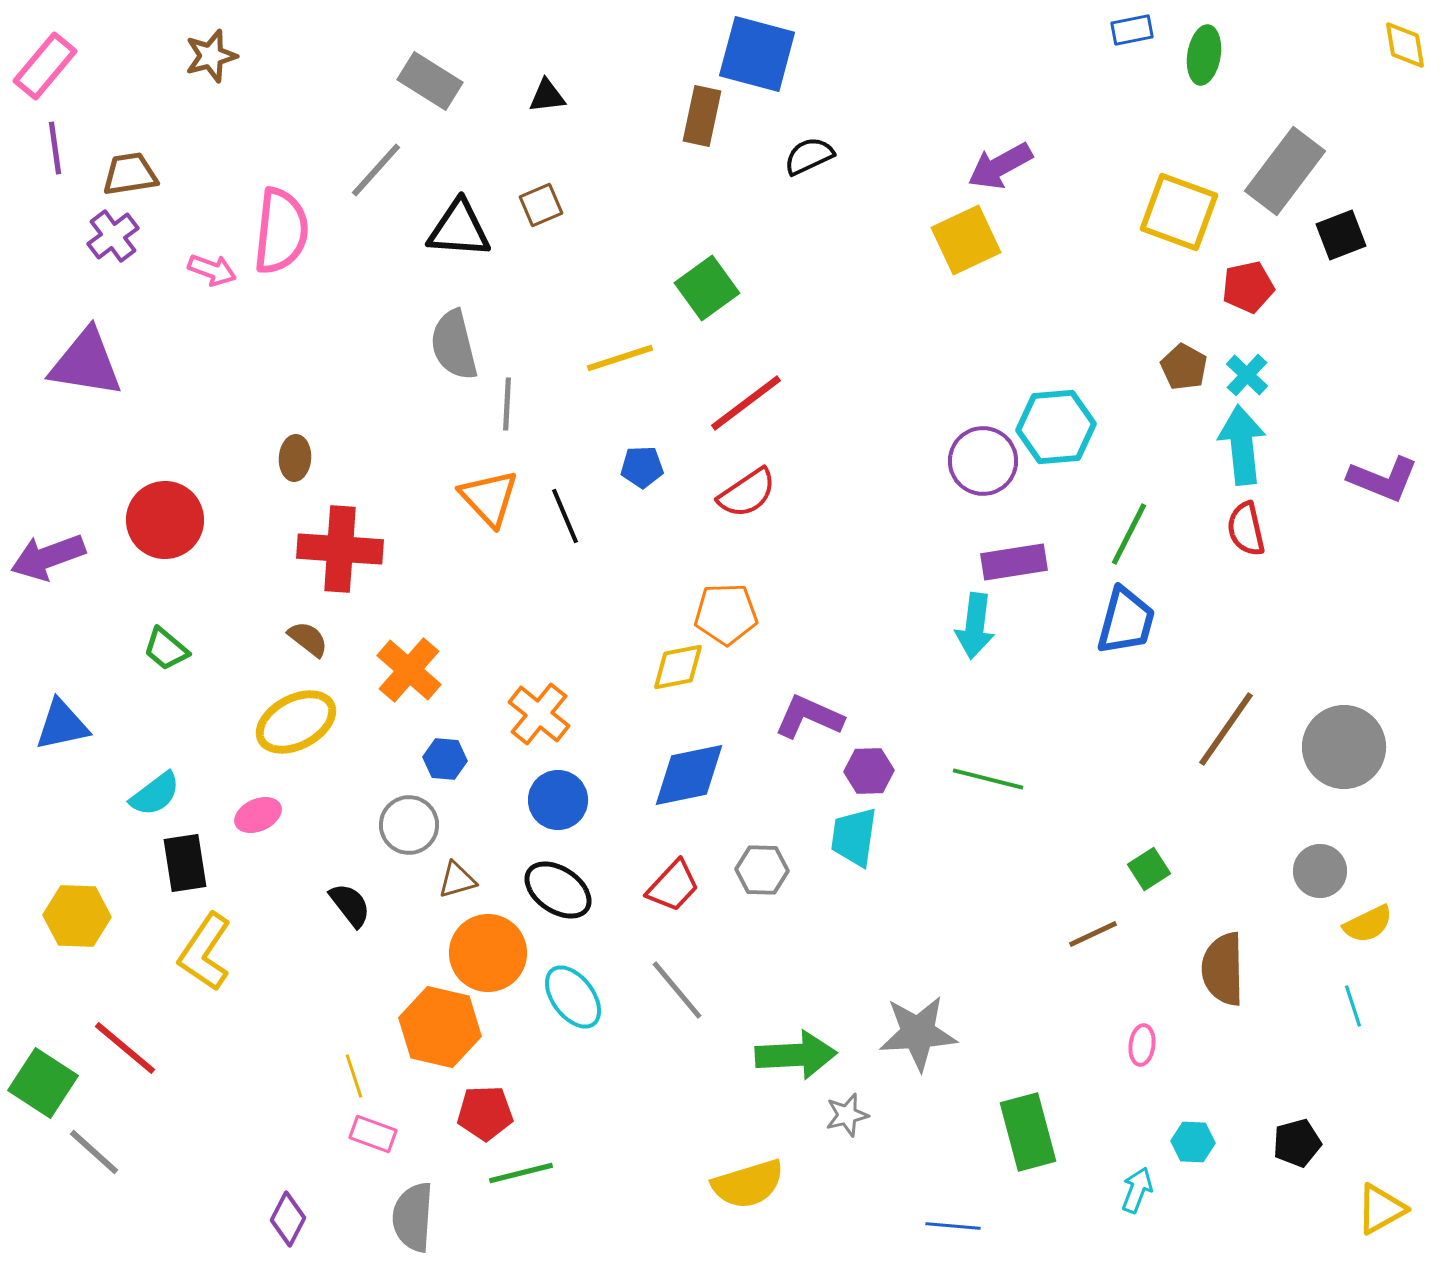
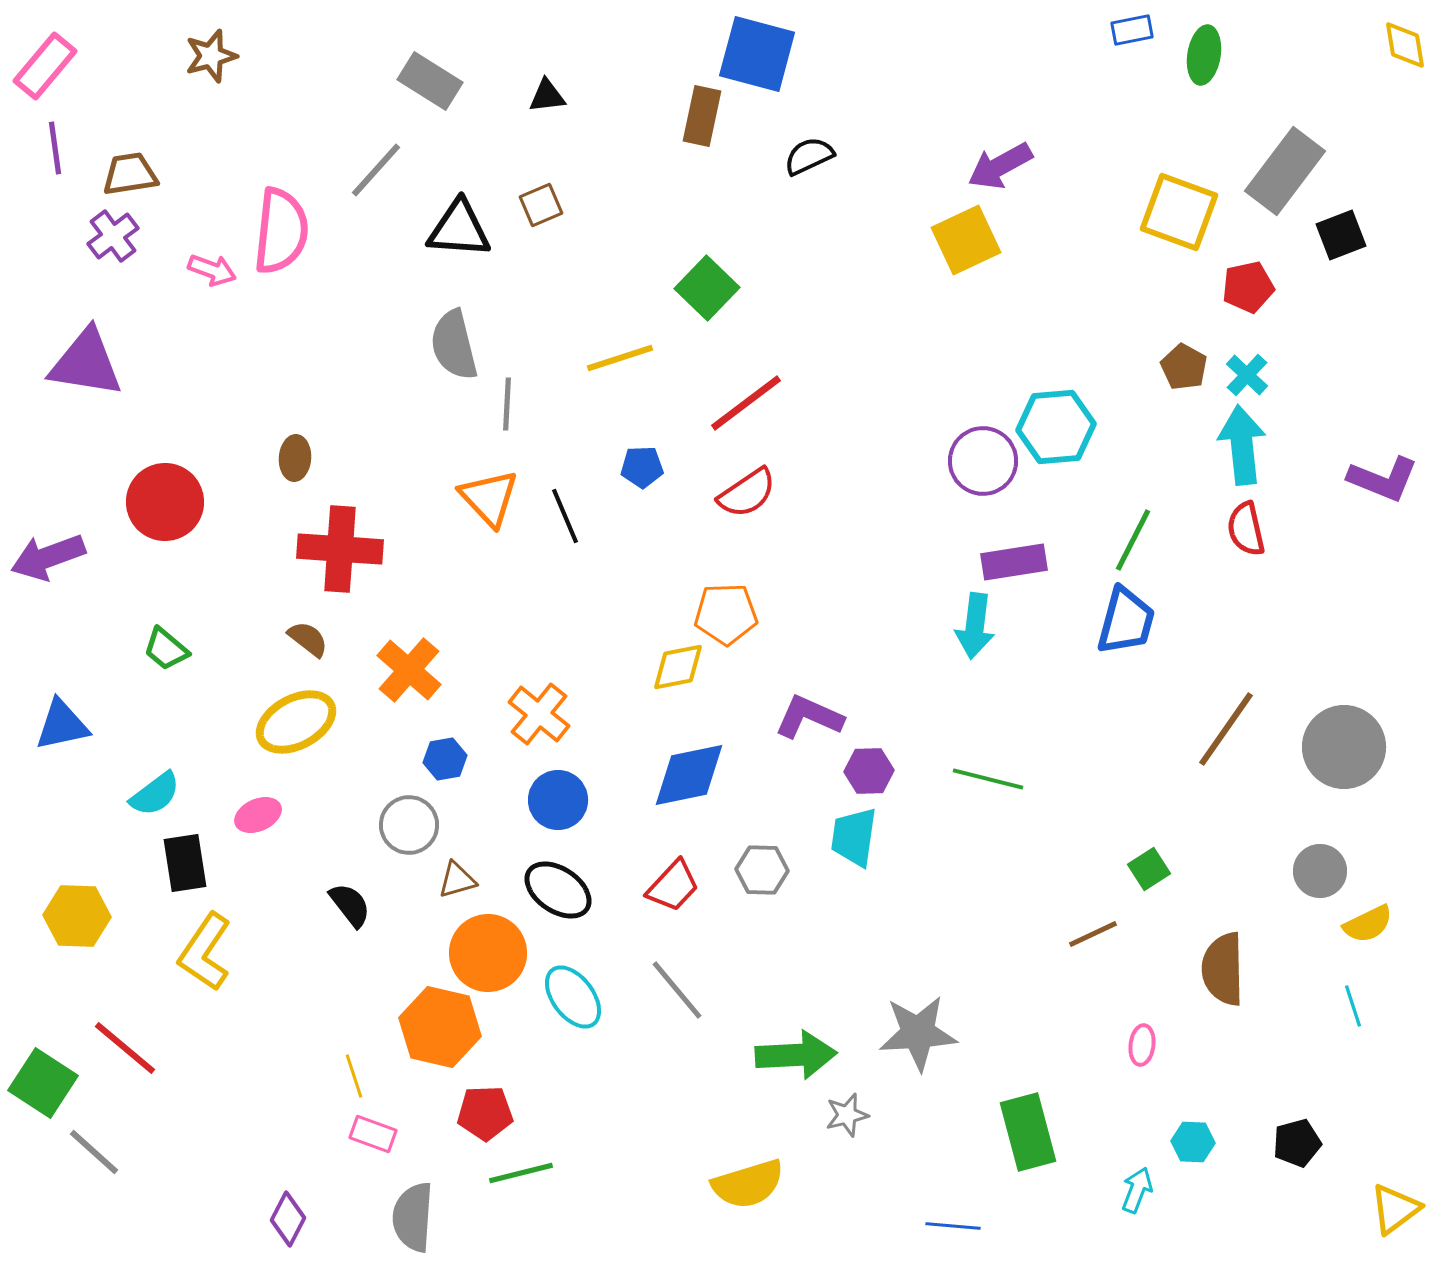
green square at (707, 288): rotated 10 degrees counterclockwise
red circle at (165, 520): moved 18 px up
green line at (1129, 534): moved 4 px right, 6 px down
blue hexagon at (445, 759): rotated 15 degrees counterclockwise
yellow triangle at (1381, 1209): moved 14 px right; rotated 8 degrees counterclockwise
